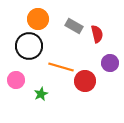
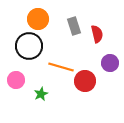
gray rectangle: rotated 42 degrees clockwise
